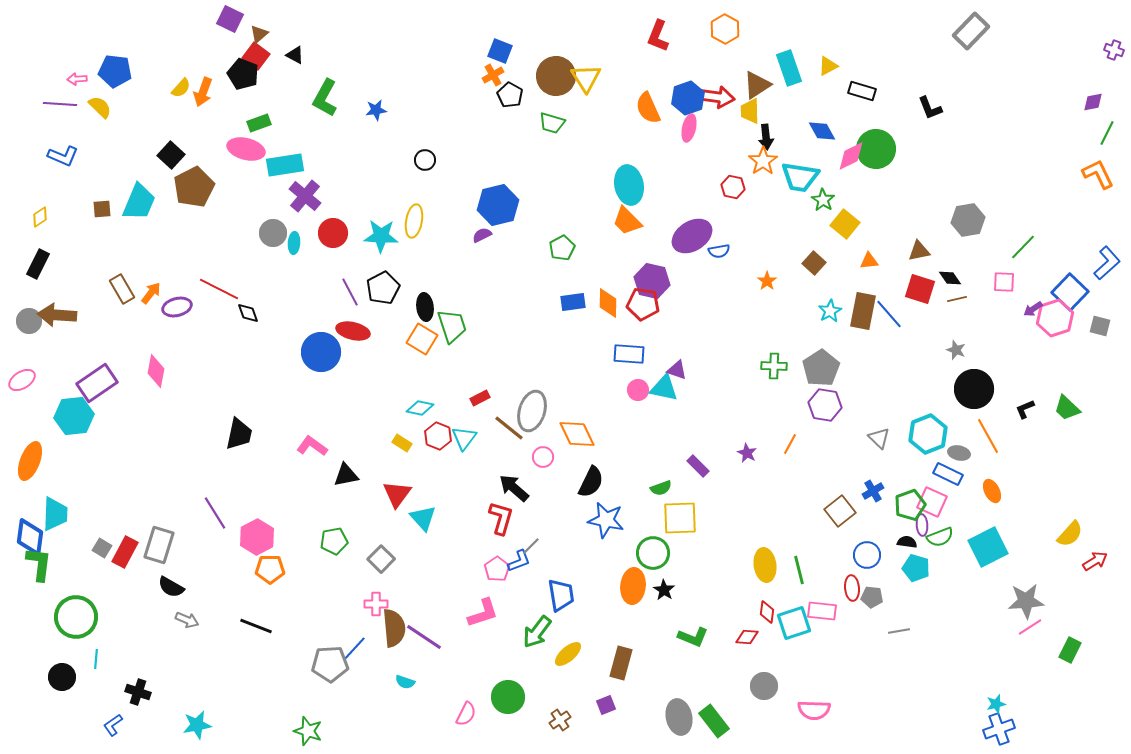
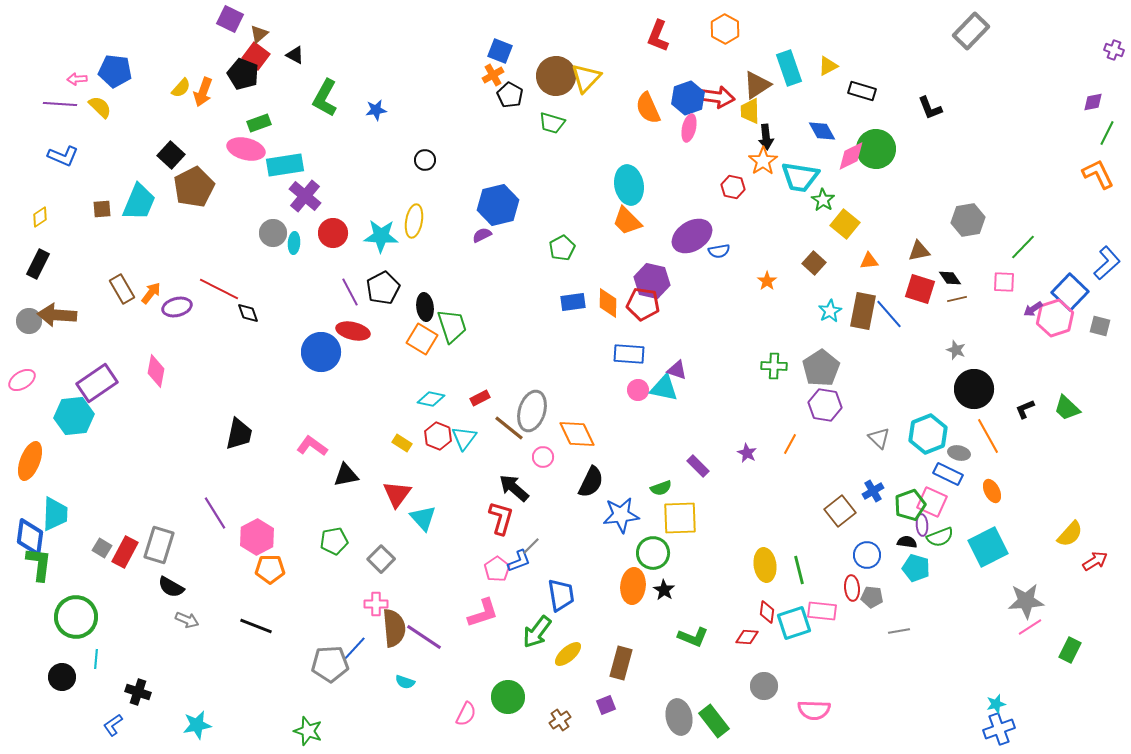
yellow triangle at (586, 78): rotated 16 degrees clockwise
cyan diamond at (420, 408): moved 11 px right, 9 px up
blue star at (606, 520): moved 15 px right, 5 px up; rotated 18 degrees counterclockwise
